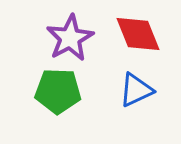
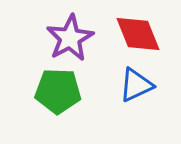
blue triangle: moved 5 px up
